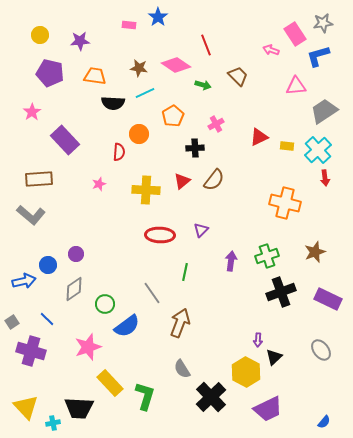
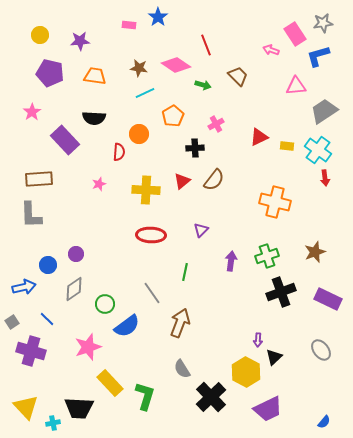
black semicircle at (113, 103): moved 19 px left, 15 px down
cyan cross at (318, 150): rotated 12 degrees counterclockwise
orange cross at (285, 203): moved 10 px left, 1 px up
gray L-shape at (31, 215): rotated 48 degrees clockwise
red ellipse at (160, 235): moved 9 px left
blue arrow at (24, 281): moved 6 px down
